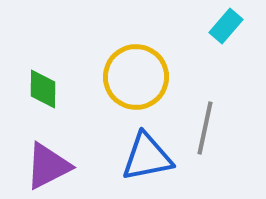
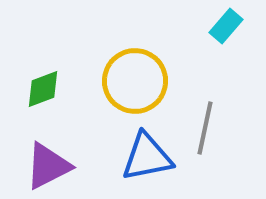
yellow circle: moved 1 px left, 4 px down
green diamond: rotated 69 degrees clockwise
